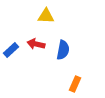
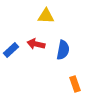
orange rectangle: rotated 42 degrees counterclockwise
